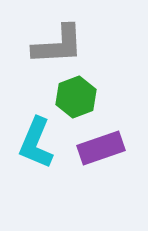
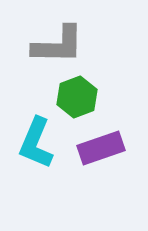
gray L-shape: rotated 4 degrees clockwise
green hexagon: moved 1 px right
